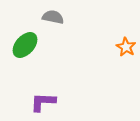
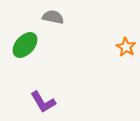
purple L-shape: rotated 124 degrees counterclockwise
